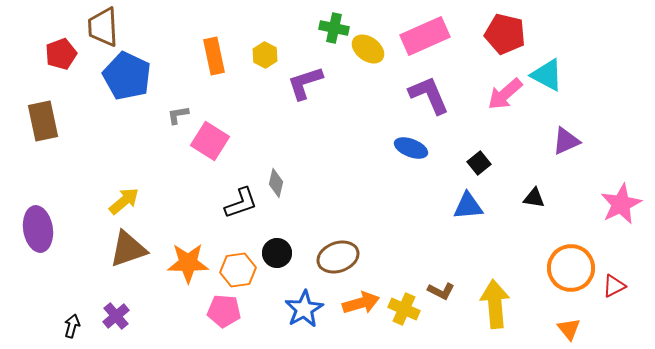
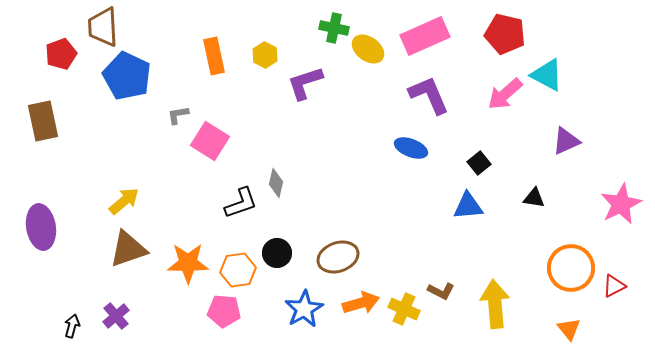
purple ellipse at (38, 229): moved 3 px right, 2 px up
